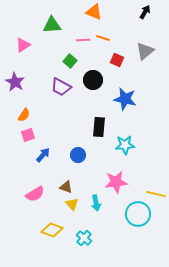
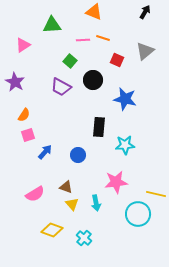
blue arrow: moved 2 px right, 3 px up
